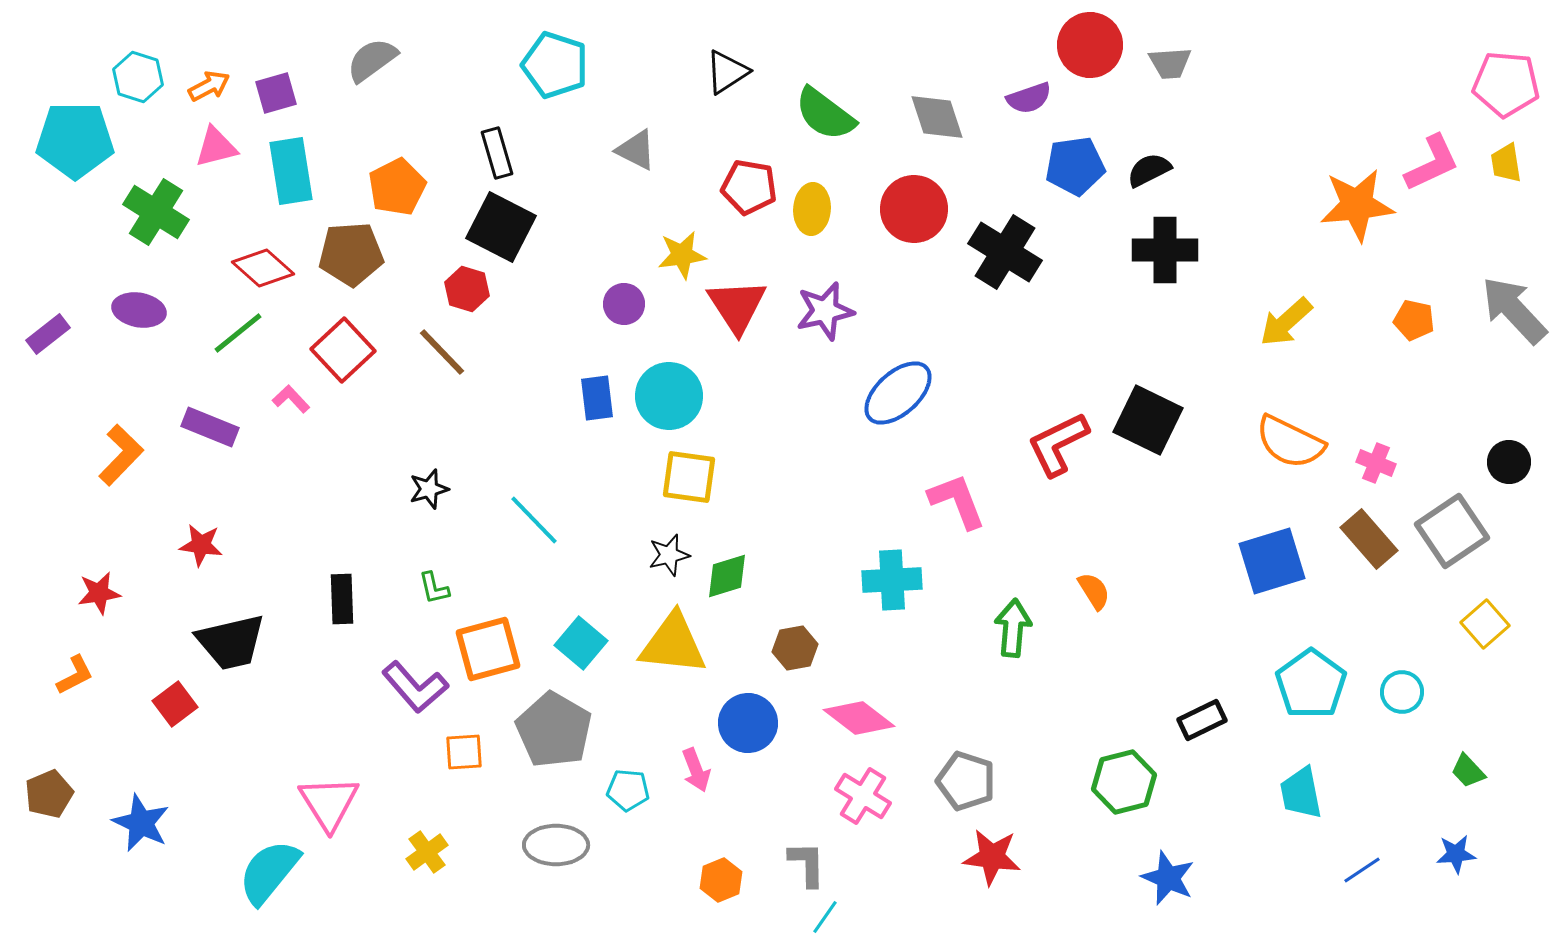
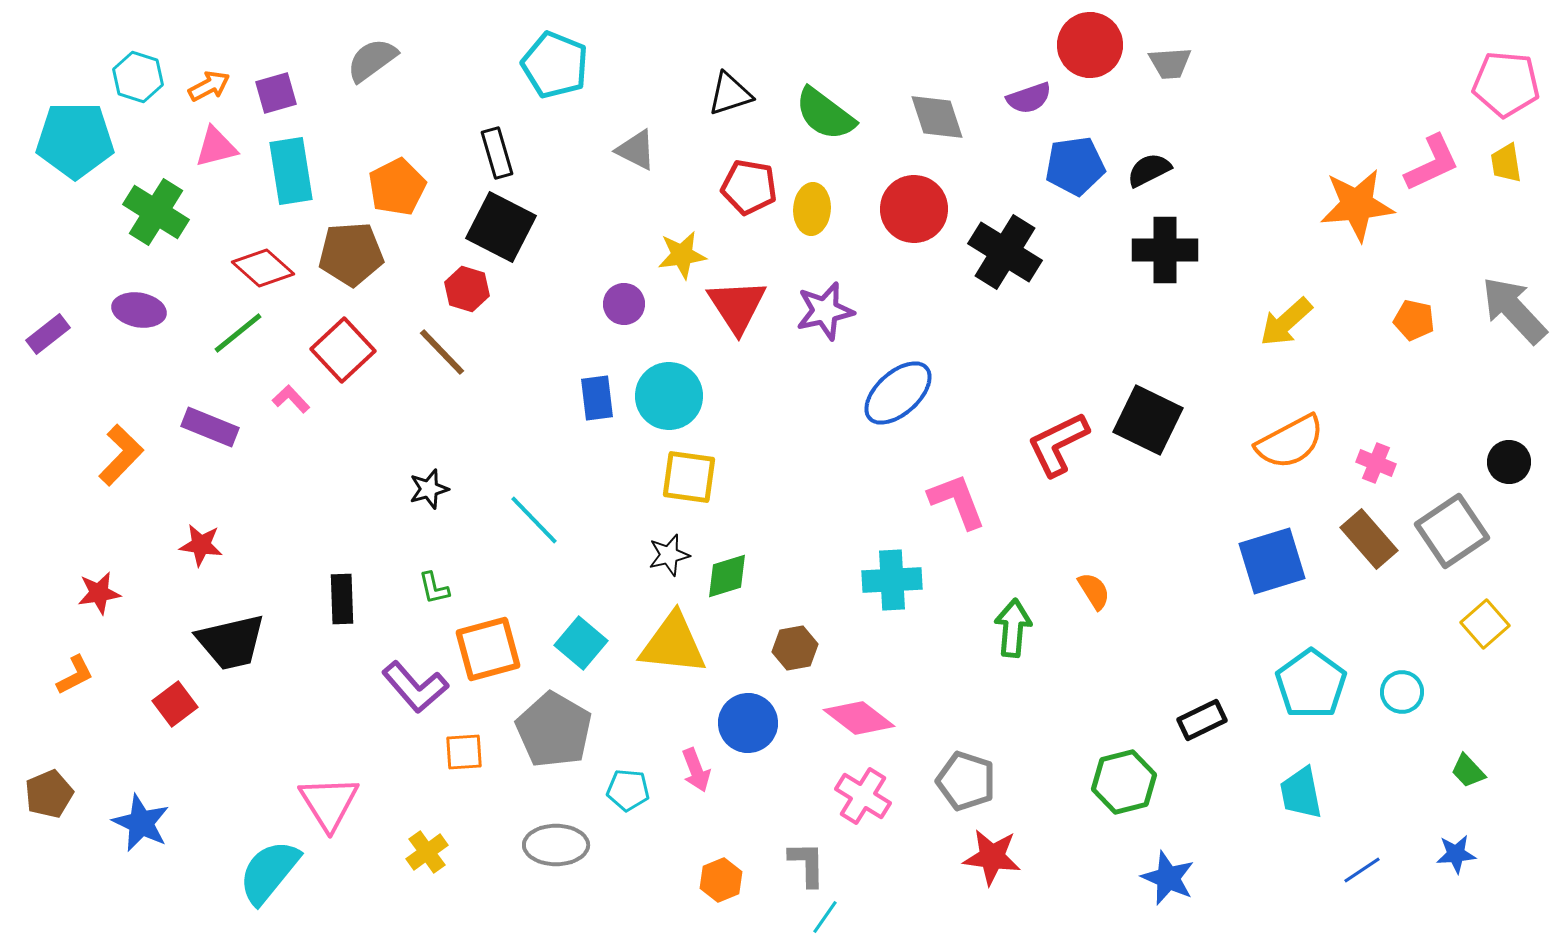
cyan pentagon at (555, 65): rotated 4 degrees clockwise
black triangle at (727, 72): moved 3 px right, 22 px down; rotated 15 degrees clockwise
orange semicircle at (1290, 442): rotated 54 degrees counterclockwise
